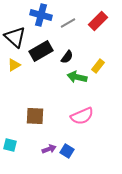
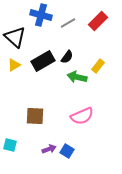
black rectangle: moved 2 px right, 10 px down
